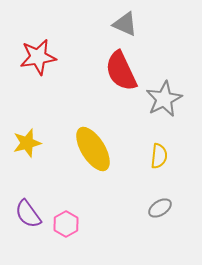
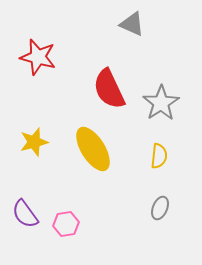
gray triangle: moved 7 px right
red star: rotated 24 degrees clockwise
red semicircle: moved 12 px left, 18 px down
gray star: moved 3 px left, 4 px down; rotated 6 degrees counterclockwise
yellow star: moved 7 px right, 1 px up
gray ellipse: rotated 35 degrees counterclockwise
purple semicircle: moved 3 px left
pink hexagon: rotated 20 degrees clockwise
